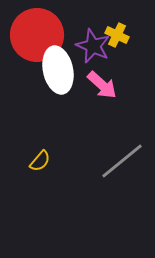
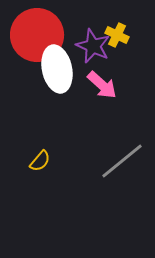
white ellipse: moved 1 px left, 1 px up
